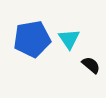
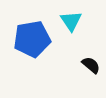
cyan triangle: moved 2 px right, 18 px up
